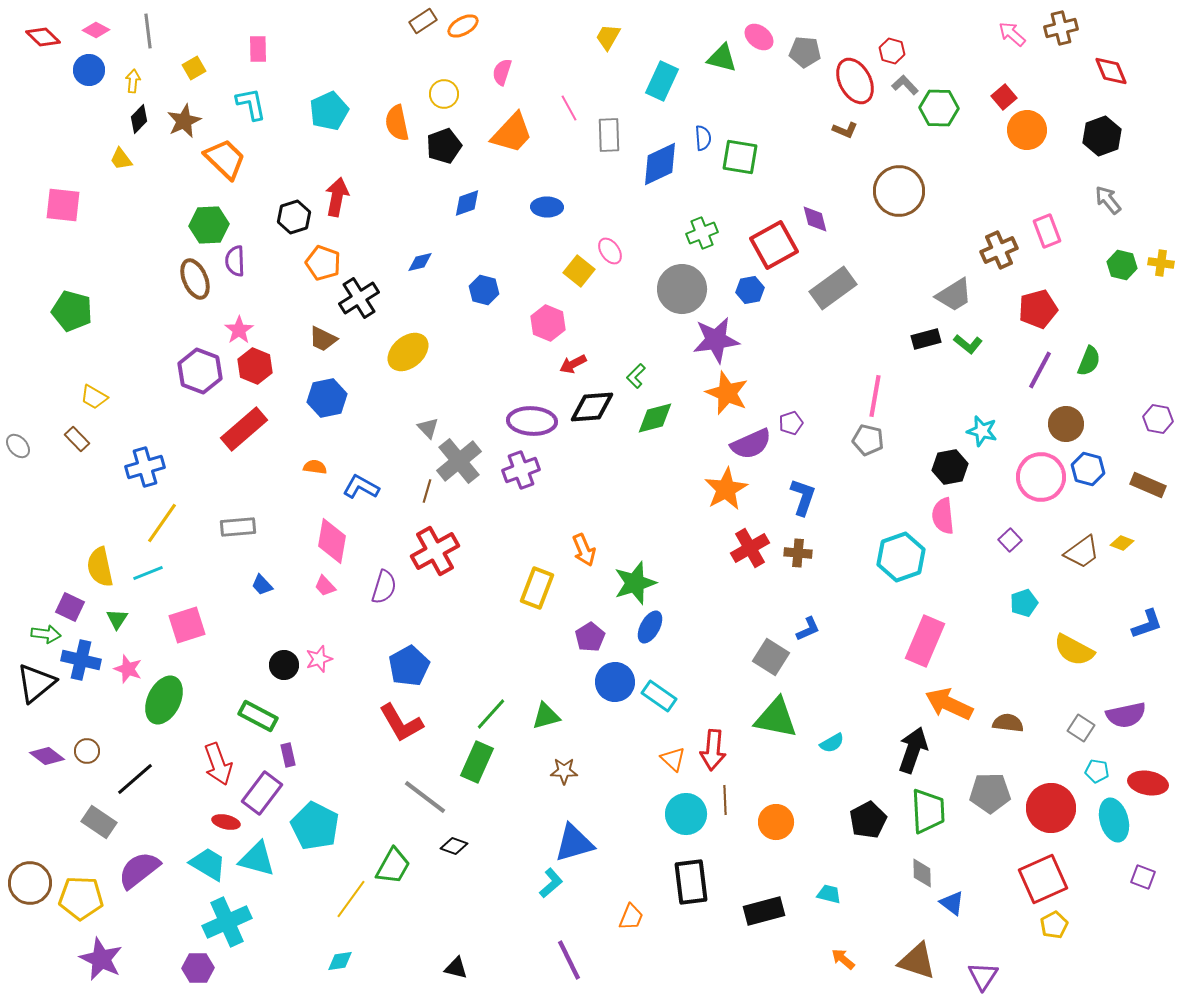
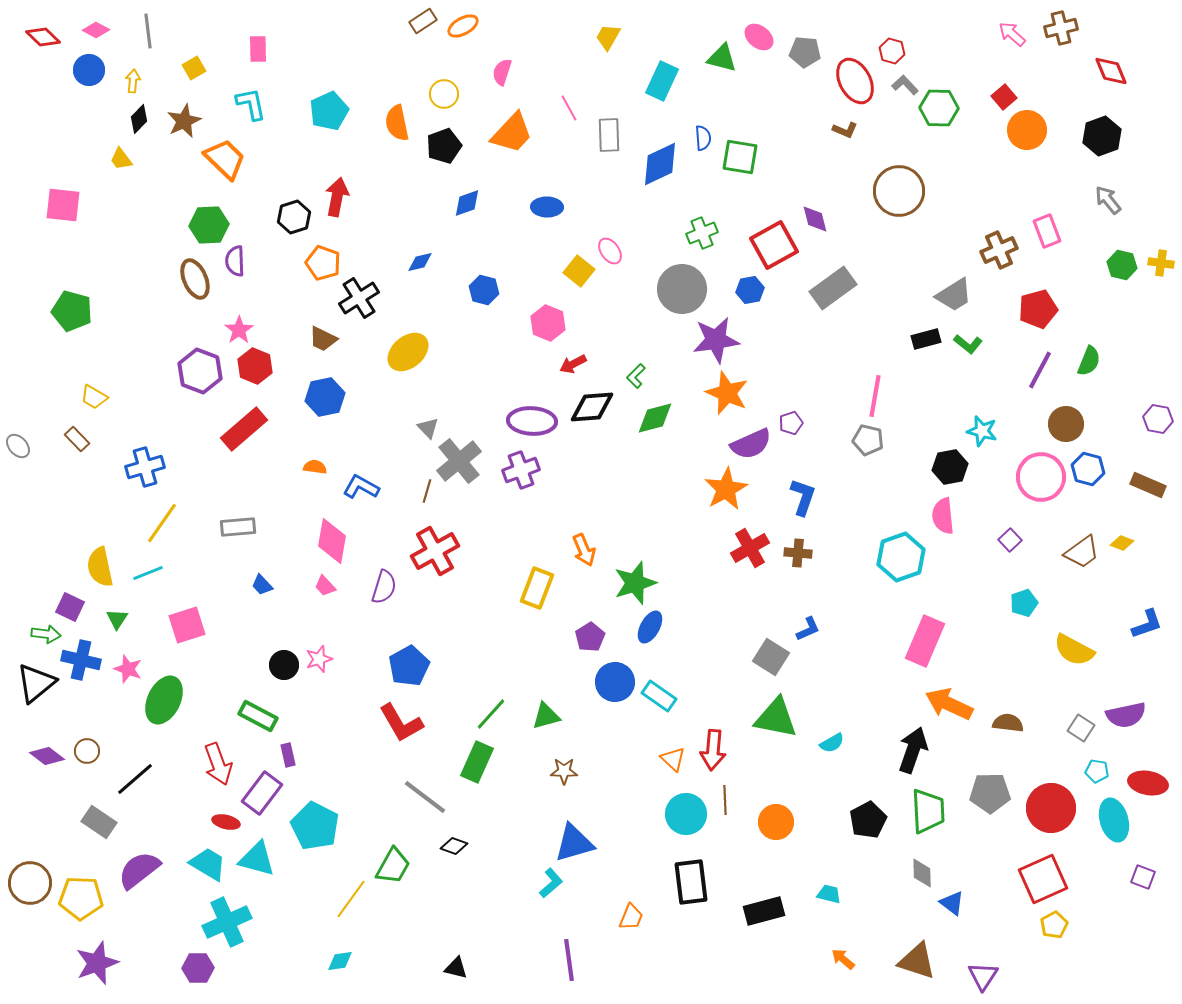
blue hexagon at (327, 398): moved 2 px left, 1 px up
purple star at (101, 959): moved 4 px left, 4 px down; rotated 27 degrees clockwise
purple line at (569, 960): rotated 18 degrees clockwise
